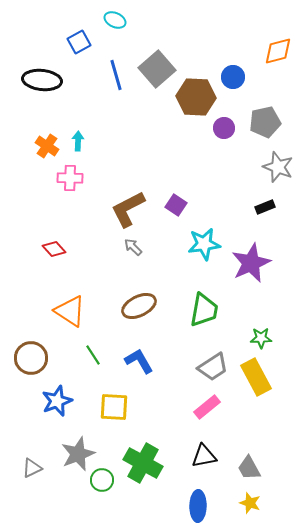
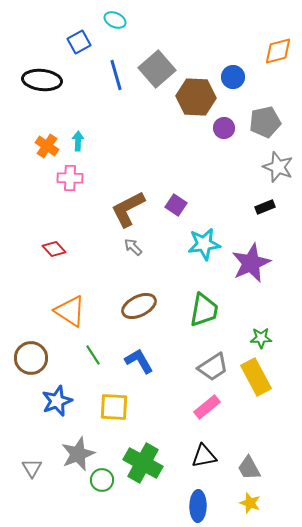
gray triangle at (32, 468): rotated 35 degrees counterclockwise
